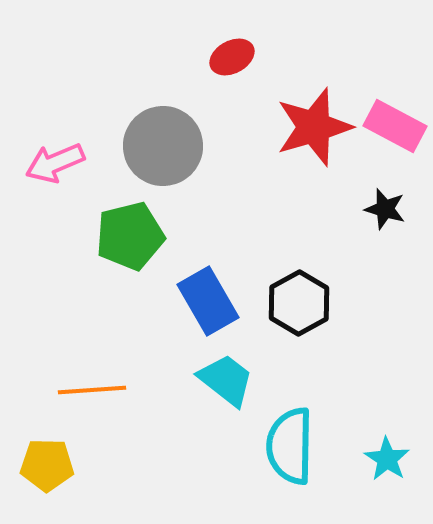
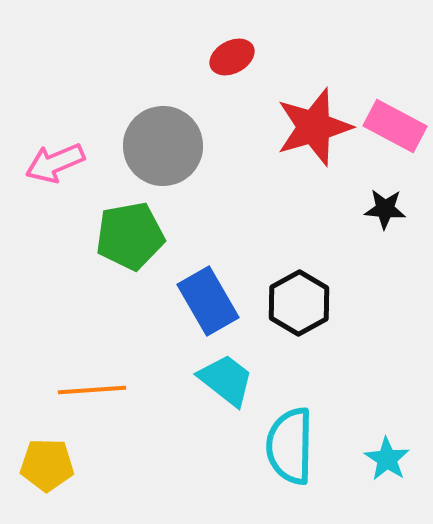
black star: rotated 12 degrees counterclockwise
green pentagon: rotated 4 degrees clockwise
